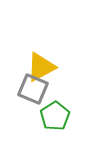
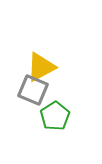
gray square: moved 1 px down
